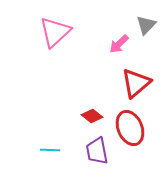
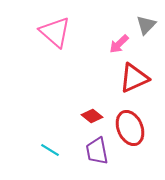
pink triangle: rotated 36 degrees counterclockwise
red triangle: moved 2 px left, 5 px up; rotated 16 degrees clockwise
cyan line: rotated 30 degrees clockwise
